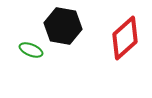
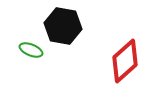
red diamond: moved 23 px down
